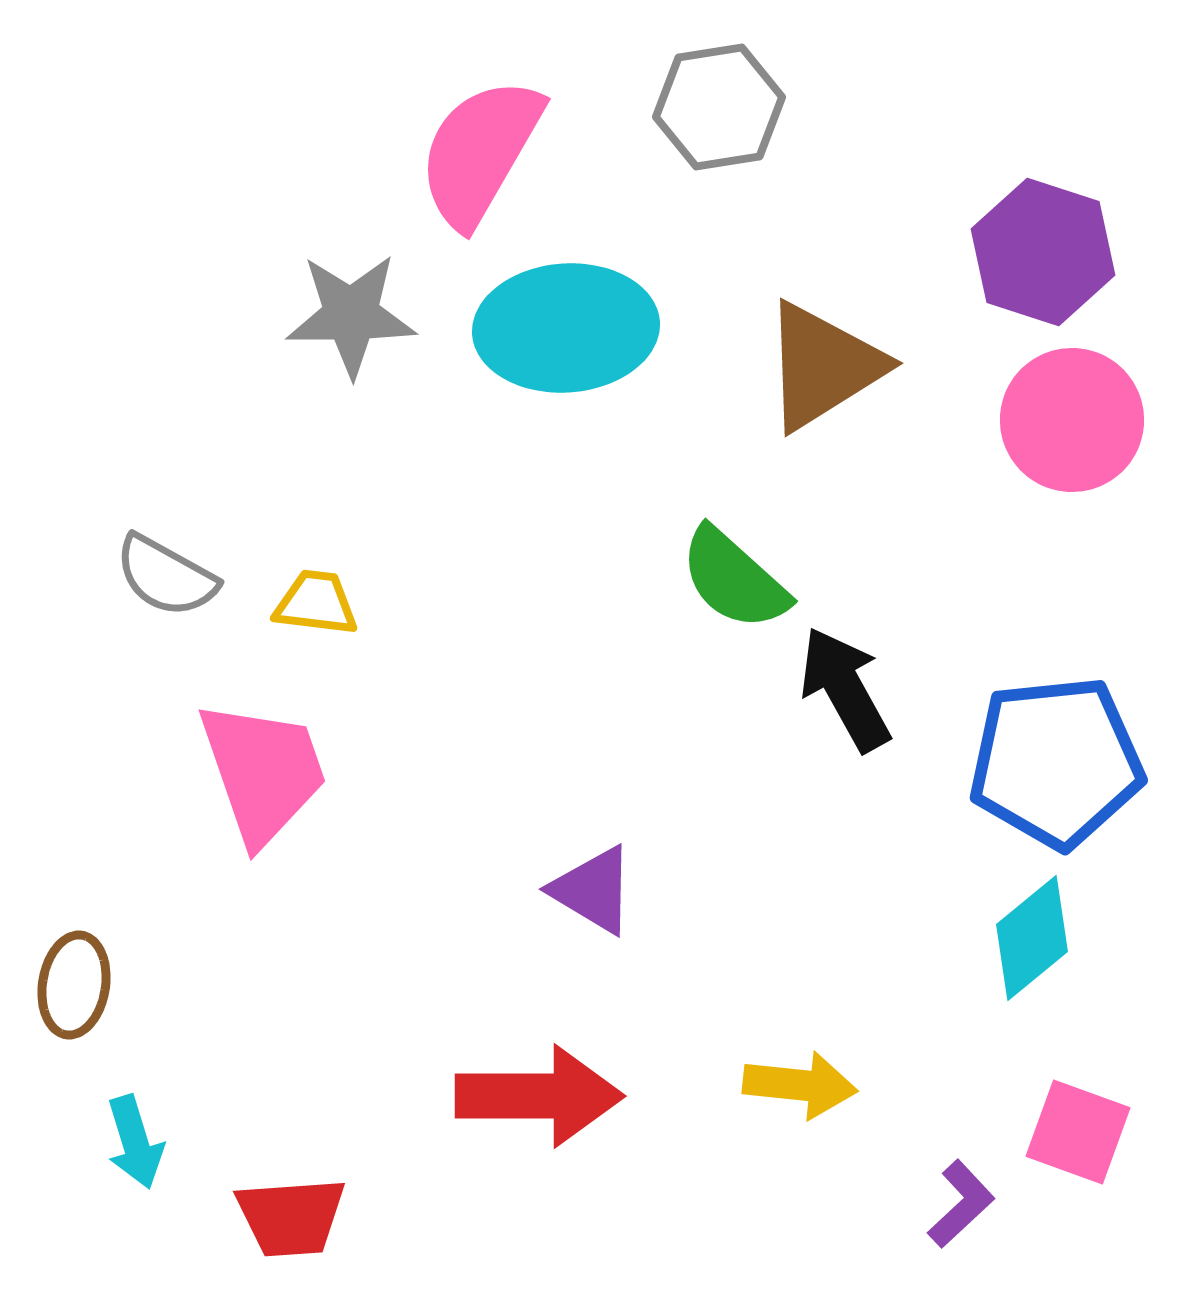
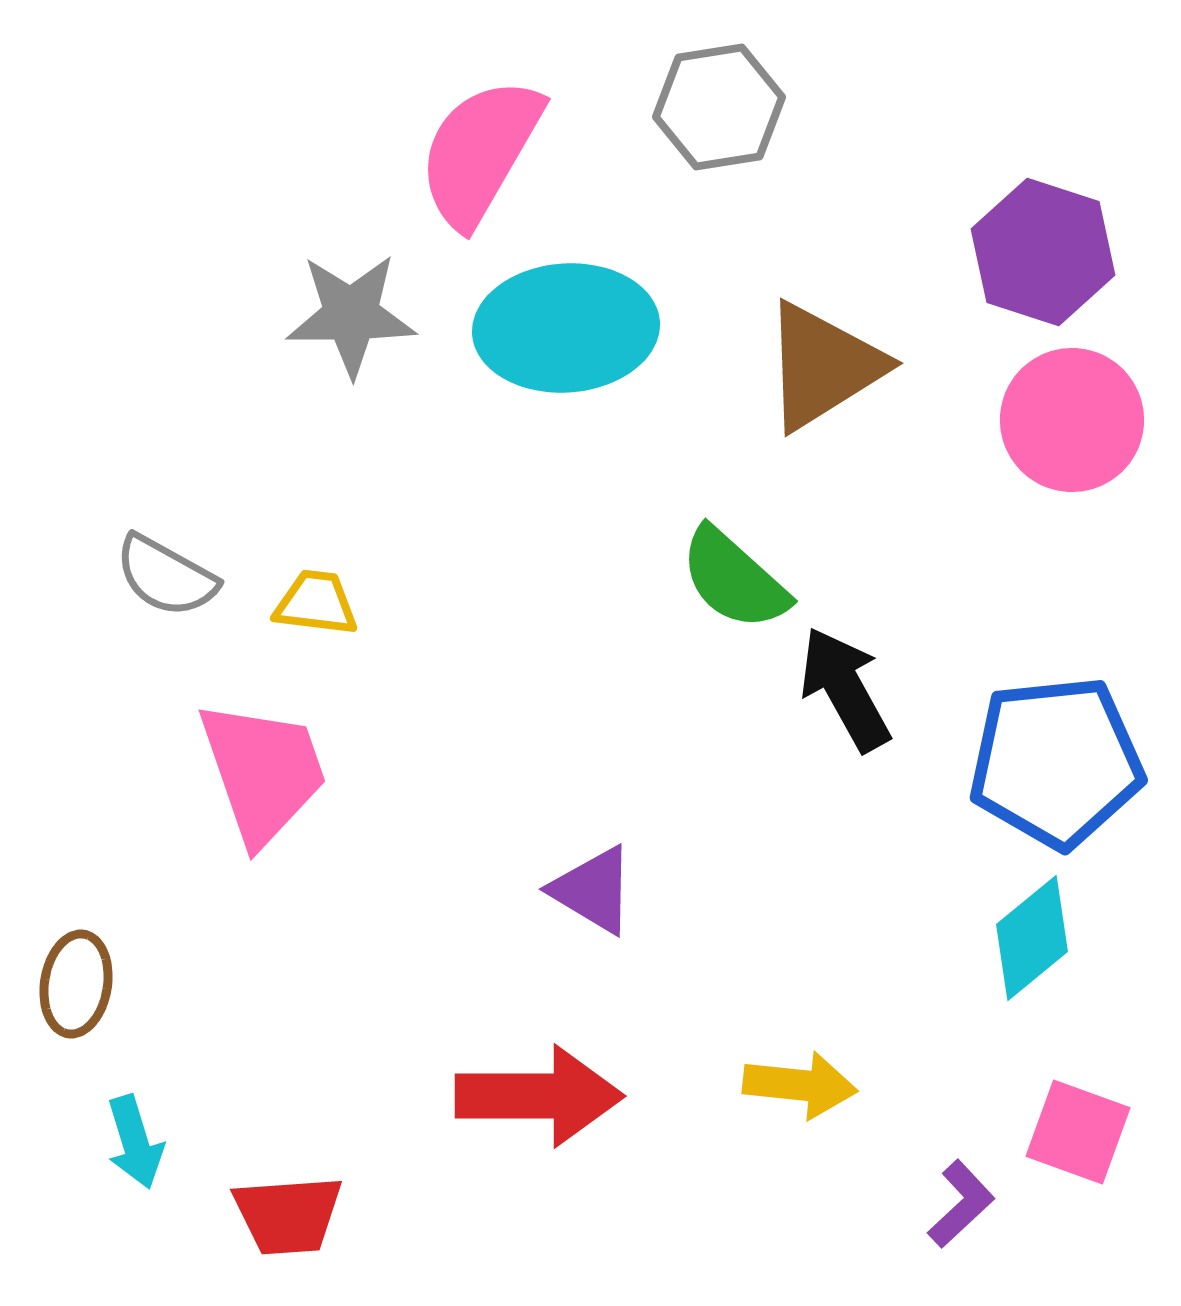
brown ellipse: moved 2 px right, 1 px up
red trapezoid: moved 3 px left, 2 px up
